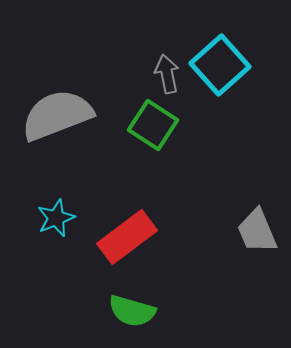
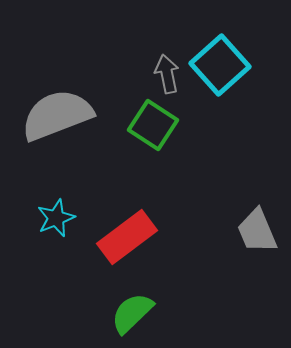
green semicircle: moved 2 px down; rotated 120 degrees clockwise
